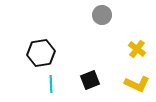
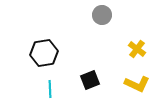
black hexagon: moved 3 px right
cyan line: moved 1 px left, 5 px down
